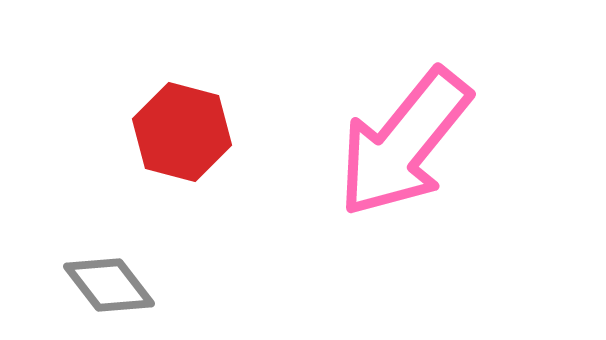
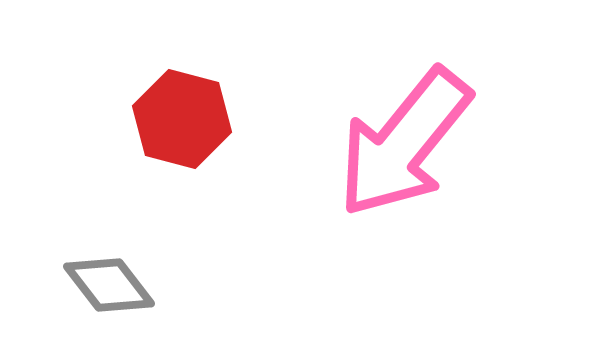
red hexagon: moved 13 px up
